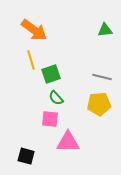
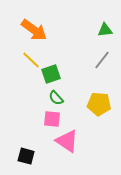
yellow line: rotated 30 degrees counterclockwise
gray line: moved 17 px up; rotated 66 degrees counterclockwise
yellow pentagon: rotated 10 degrees clockwise
pink square: moved 2 px right
pink triangle: moved 1 px left, 1 px up; rotated 35 degrees clockwise
